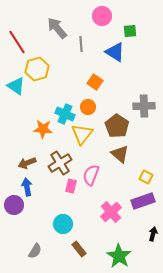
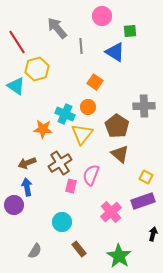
gray line: moved 2 px down
cyan circle: moved 1 px left, 2 px up
